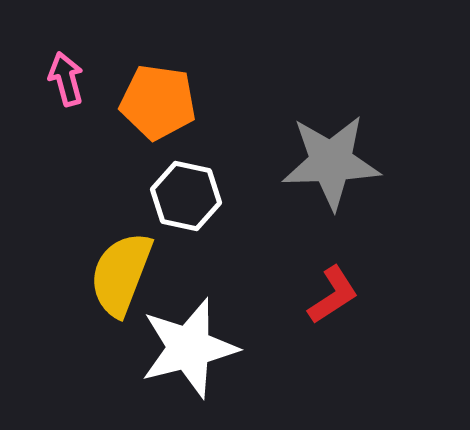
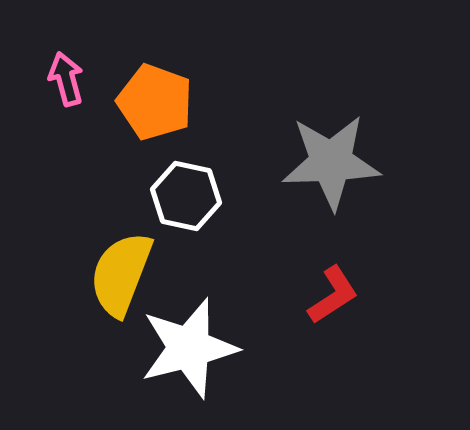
orange pentagon: moved 3 px left; rotated 12 degrees clockwise
